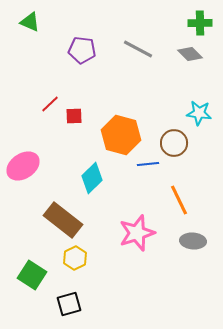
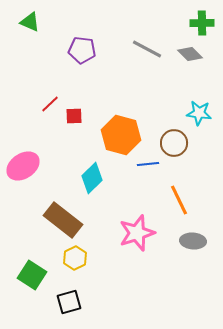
green cross: moved 2 px right
gray line: moved 9 px right
black square: moved 2 px up
